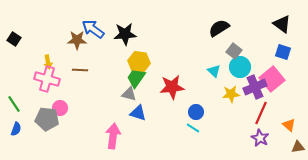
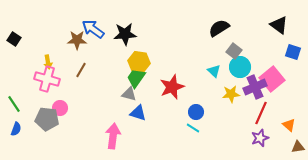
black triangle: moved 3 px left, 1 px down
blue square: moved 10 px right
brown line: moved 1 px right; rotated 63 degrees counterclockwise
red star: rotated 15 degrees counterclockwise
purple star: rotated 24 degrees clockwise
